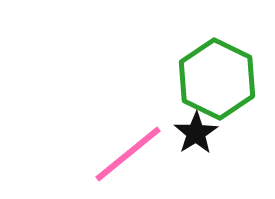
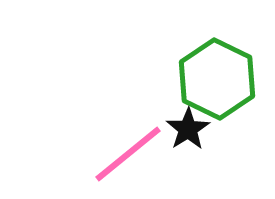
black star: moved 8 px left, 4 px up
